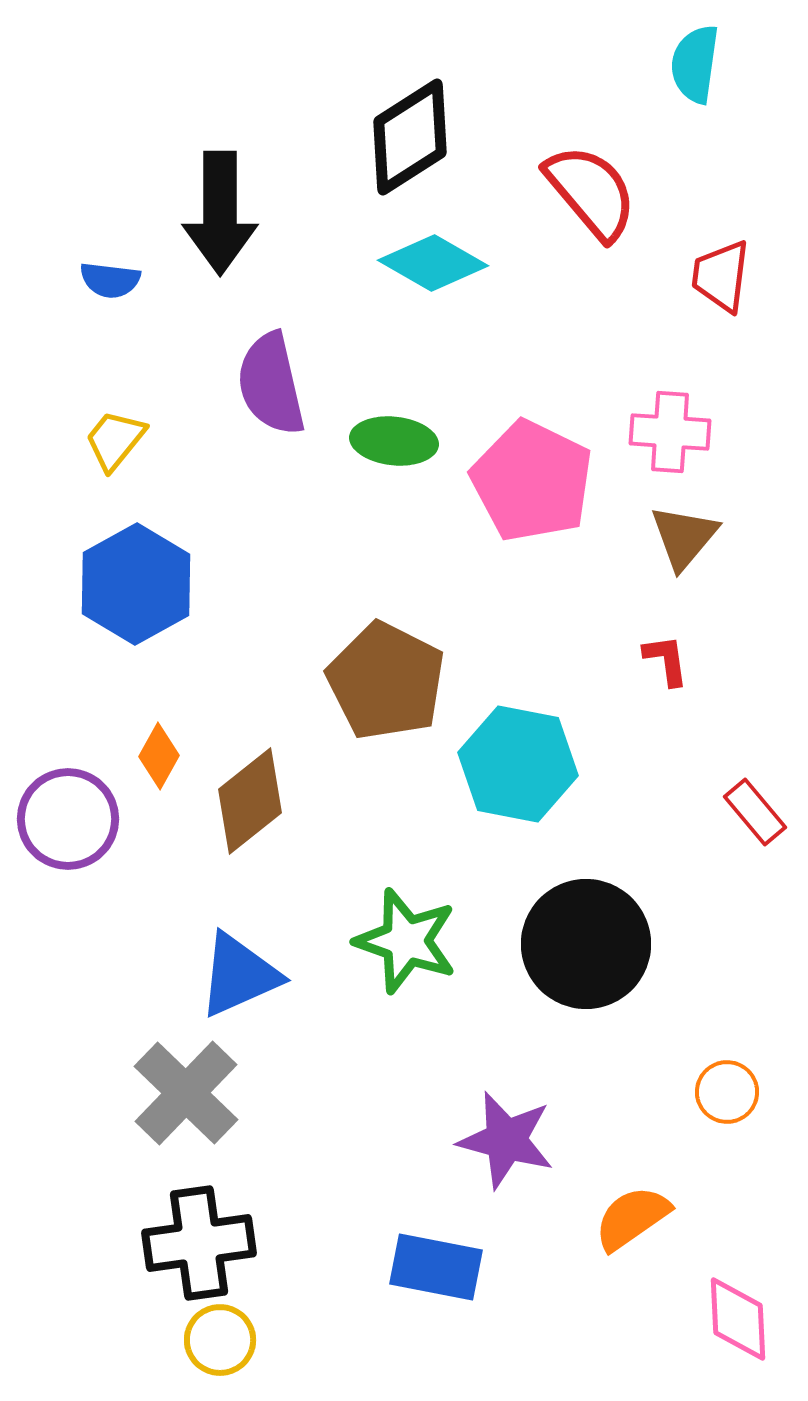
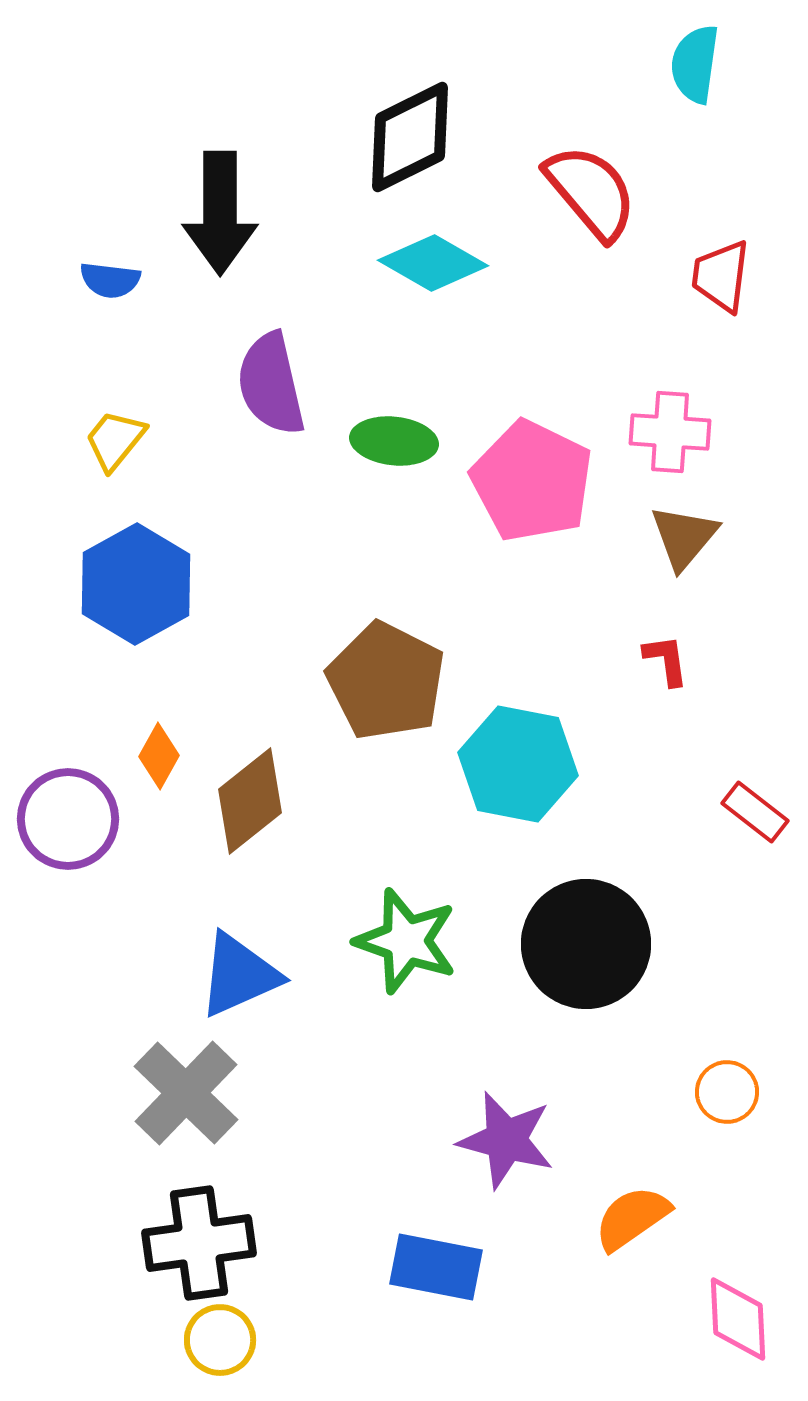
black diamond: rotated 6 degrees clockwise
red rectangle: rotated 12 degrees counterclockwise
